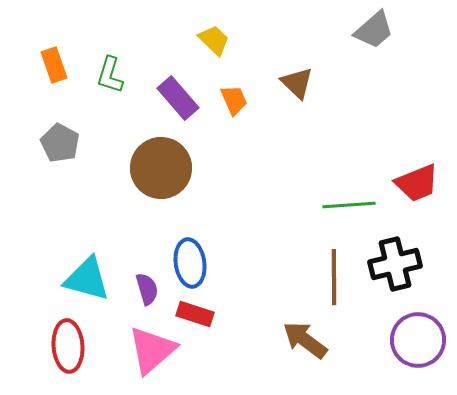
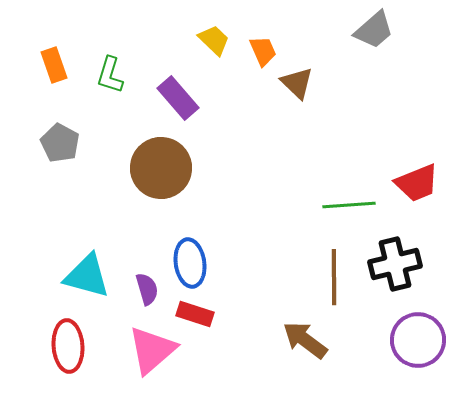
orange trapezoid: moved 29 px right, 49 px up
cyan triangle: moved 3 px up
